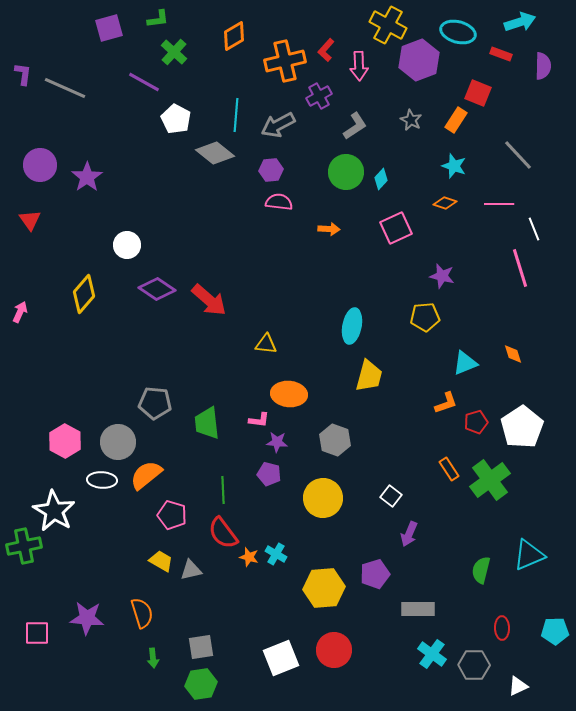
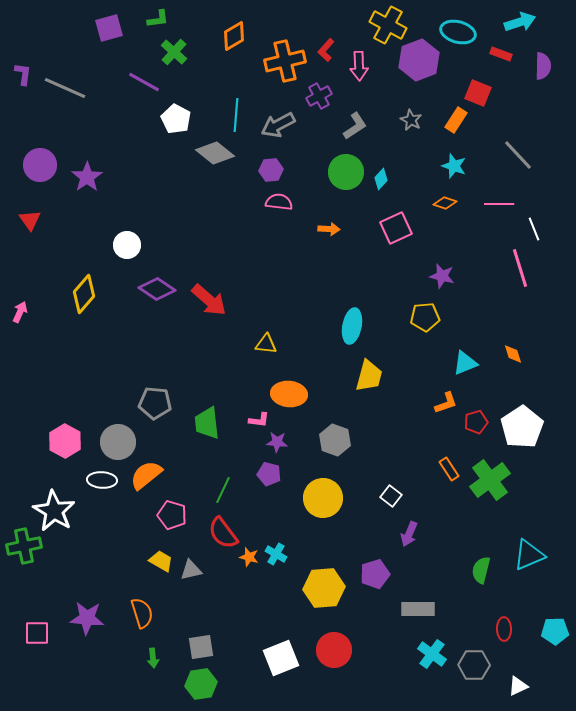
green line at (223, 490): rotated 28 degrees clockwise
red ellipse at (502, 628): moved 2 px right, 1 px down
